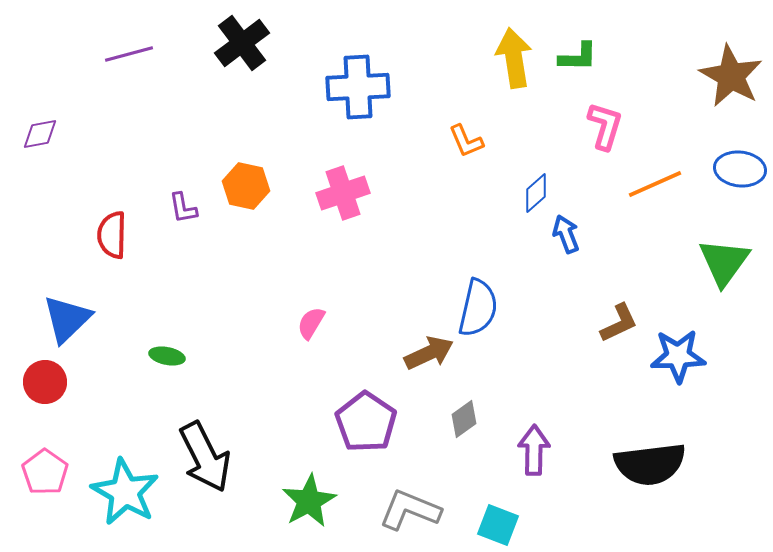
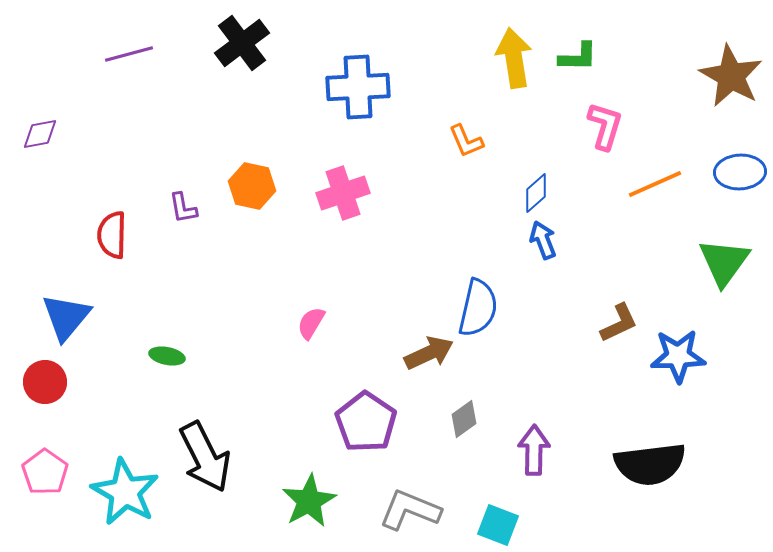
blue ellipse: moved 3 px down; rotated 9 degrees counterclockwise
orange hexagon: moved 6 px right
blue arrow: moved 23 px left, 6 px down
blue triangle: moved 1 px left, 2 px up; rotated 6 degrees counterclockwise
